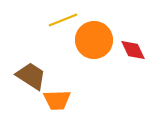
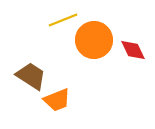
orange trapezoid: rotated 20 degrees counterclockwise
